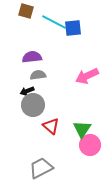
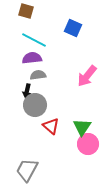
cyan line: moved 20 px left, 18 px down
blue square: rotated 30 degrees clockwise
purple semicircle: moved 1 px down
pink arrow: rotated 25 degrees counterclockwise
black arrow: rotated 56 degrees counterclockwise
gray circle: moved 2 px right
green triangle: moved 2 px up
pink circle: moved 2 px left, 1 px up
gray trapezoid: moved 14 px left, 2 px down; rotated 35 degrees counterclockwise
